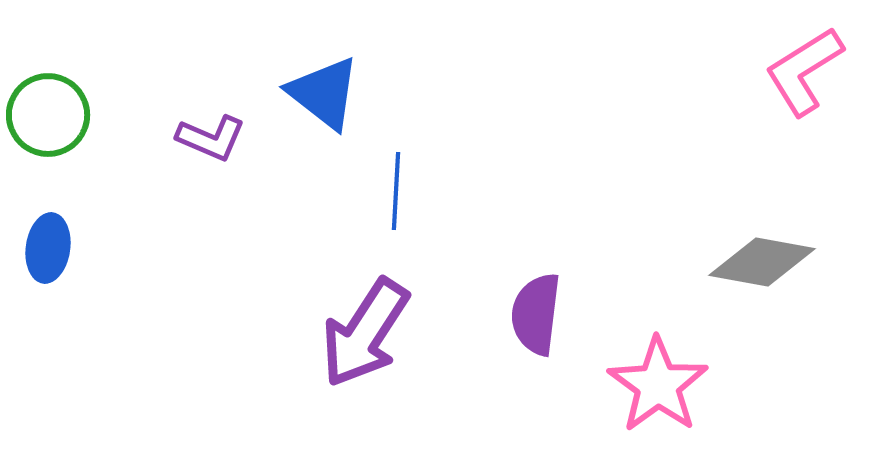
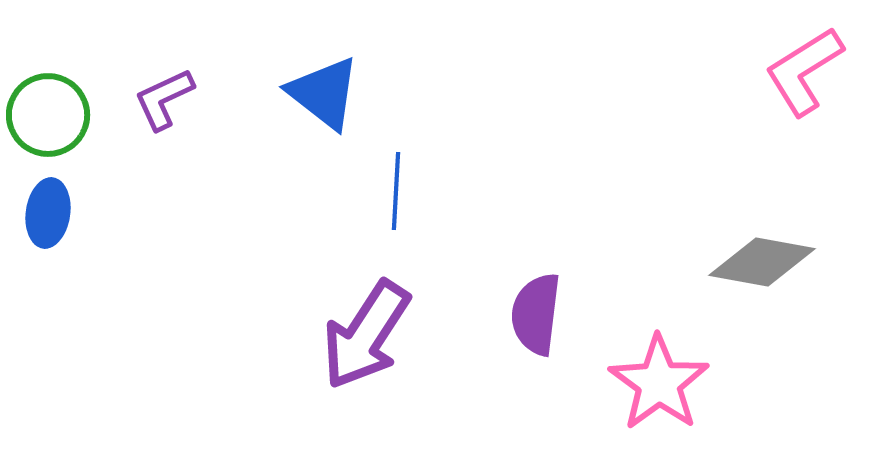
purple L-shape: moved 47 px left, 39 px up; rotated 132 degrees clockwise
blue ellipse: moved 35 px up
purple arrow: moved 1 px right, 2 px down
pink star: moved 1 px right, 2 px up
